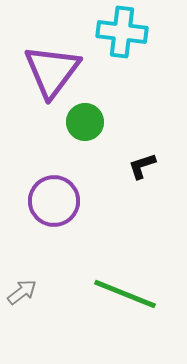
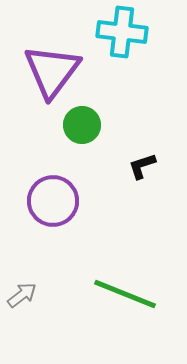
green circle: moved 3 px left, 3 px down
purple circle: moved 1 px left
gray arrow: moved 3 px down
